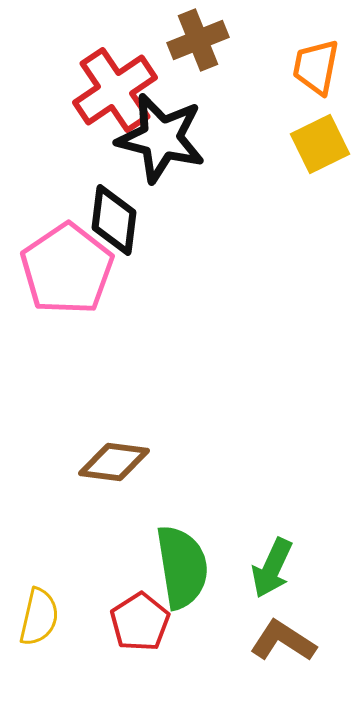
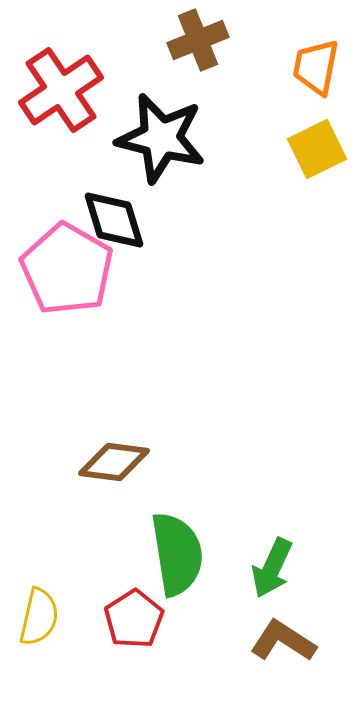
red cross: moved 54 px left
yellow square: moved 3 px left, 5 px down
black diamond: rotated 24 degrees counterclockwise
pink pentagon: rotated 8 degrees counterclockwise
green semicircle: moved 5 px left, 13 px up
red pentagon: moved 6 px left, 3 px up
